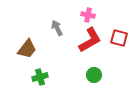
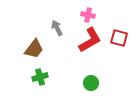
brown trapezoid: moved 7 px right
green circle: moved 3 px left, 8 px down
